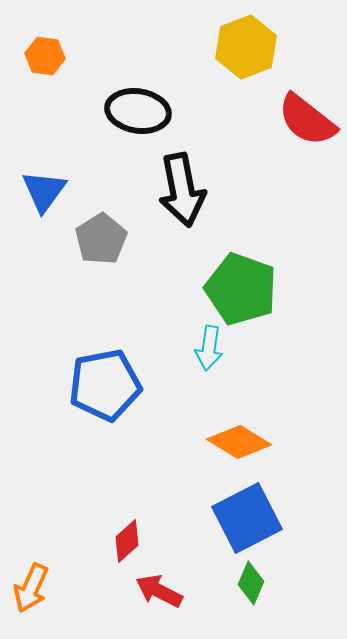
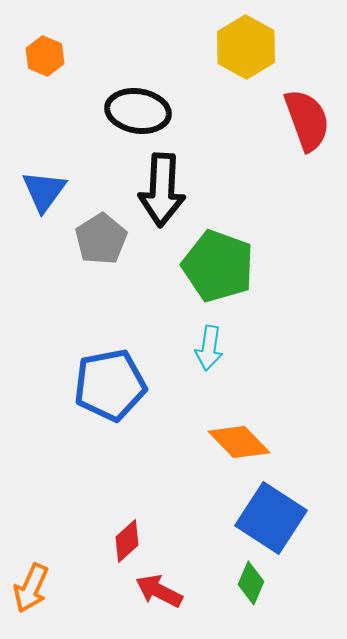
yellow hexagon: rotated 10 degrees counterclockwise
orange hexagon: rotated 15 degrees clockwise
red semicircle: rotated 148 degrees counterclockwise
black arrow: moved 20 px left; rotated 14 degrees clockwise
green pentagon: moved 23 px left, 23 px up
blue pentagon: moved 5 px right
orange diamond: rotated 14 degrees clockwise
blue square: moved 24 px right; rotated 30 degrees counterclockwise
